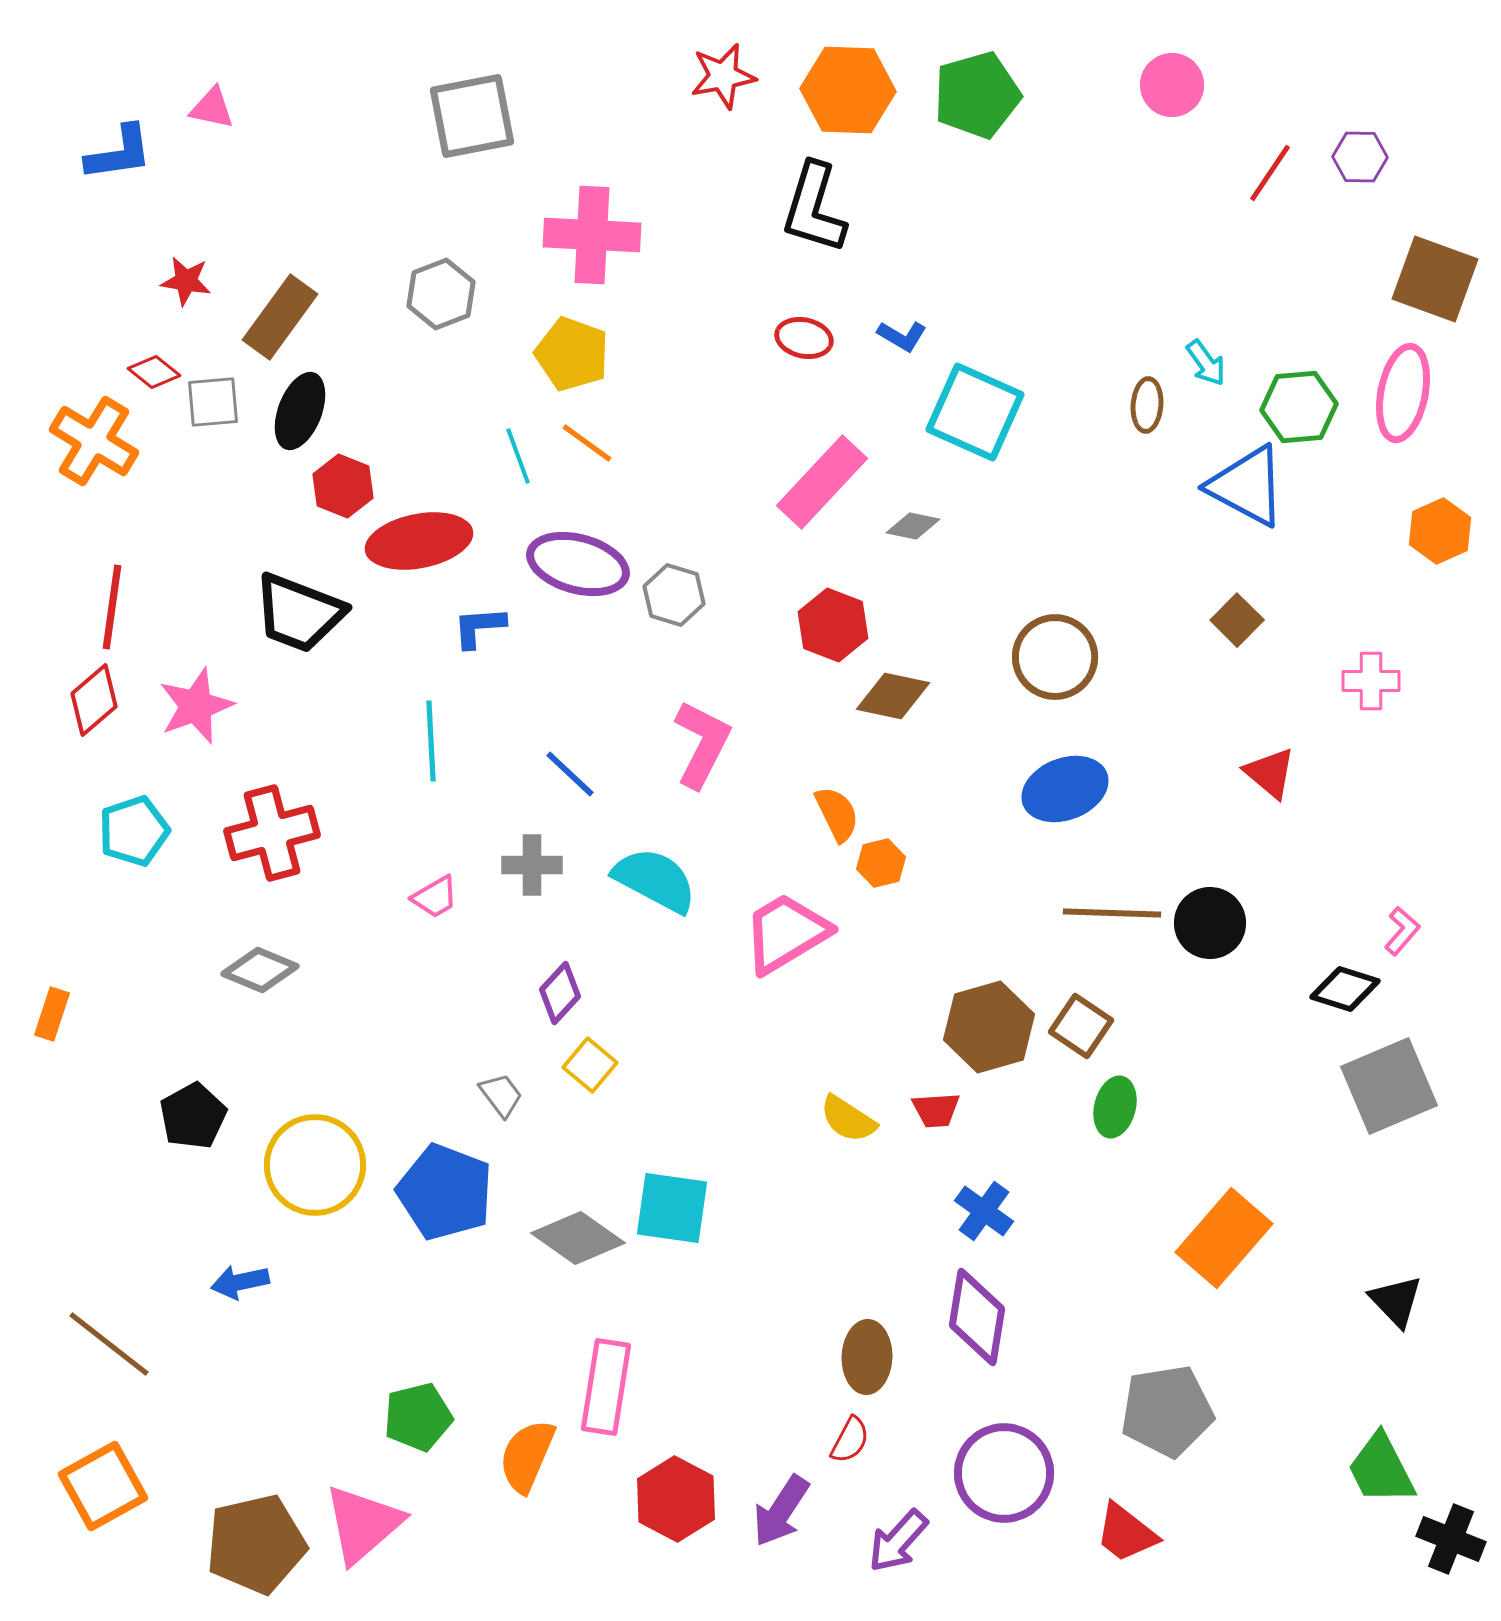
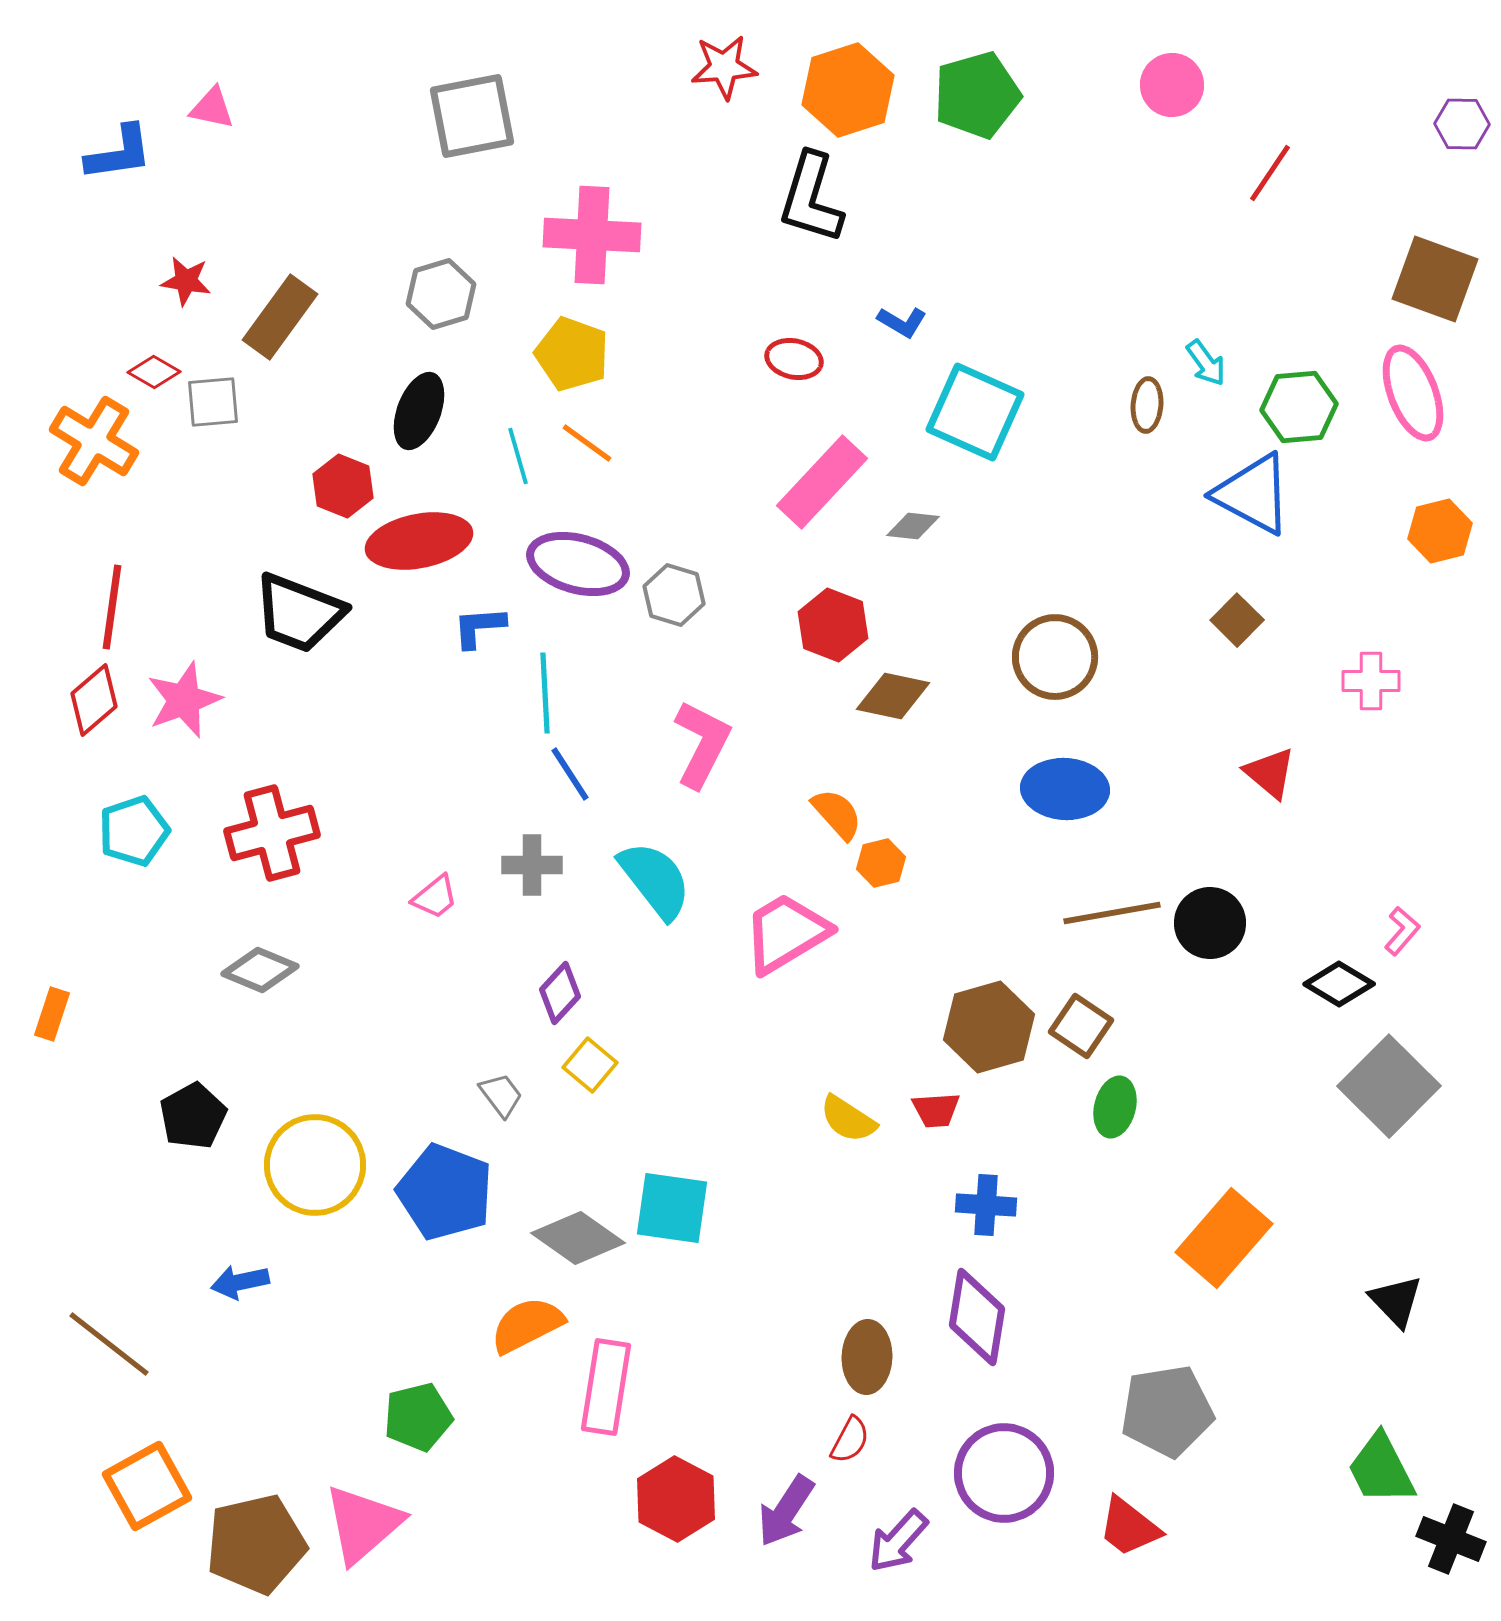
red star at (723, 76): moved 1 px right, 9 px up; rotated 6 degrees clockwise
orange hexagon at (848, 90): rotated 20 degrees counterclockwise
purple hexagon at (1360, 157): moved 102 px right, 33 px up
black L-shape at (814, 208): moved 3 px left, 10 px up
gray hexagon at (441, 294): rotated 4 degrees clockwise
blue L-shape at (902, 336): moved 14 px up
red ellipse at (804, 338): moved 10 px left, 21 px down
red diamond at (154, 372): rotated 9 degrees counterclockwise
pink ellipse at (1403, 393): moved 10 px right; rotated 32 degrees counterclockwise
black ellipse at (300, 411): moved 119 px right
cyan line at (518, 456): rotated 4 degrees clockwise
blue triangle at (1247, 486): moved 6 px right, 8 px down
gray diamond at (913, 526): rotated 6 degrees counterclockwise
orange hexagon at (1440, 531): rotated 10 degrees clockwise
pink star at (196, 706): moved 12 px left, 6 px up
cyan line at (431, 741): moved 114 px right, 48 px up
blue line at (570, 774): rotated 14 degrees clockwise
blue ellipse at (1065, 789): rotated 24 degrees clockwise
orange semicircle at (837, 814): rotated 16 degrees counterclockwise
cyan semicircle at (655, 880): rotated 24 degrees clockwise
pink trapezoid at (435, 897): rotated 9 degrees counterclockwise
brown line at (1112, 913): rotated 12 degrees counterclockwise
black diamond at (1345, 989): moved 6 px left, 5 px up; rotated 14 degrees clockwise
gray square at (1389, 1086): rotated 22 degrees counterclockwise
blue cross at (984, 1211): moved 2 px right, 6 px up; rotated 32 degrees counterclockwise
orange semicircle at (527, 1456): moved 131 px up; rotated 40 degrees clockwise
orange square at (103, 1486): moved 44 px right
purple arrow at (781, 1511): moved 5 px right
red trapezoid at (1126, 1533): moved 3 px right, 6 px up
